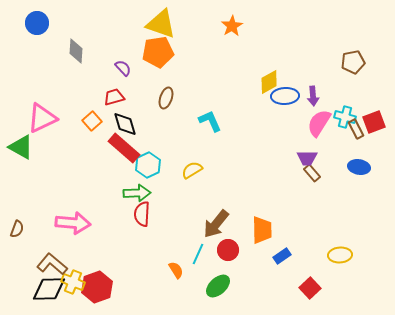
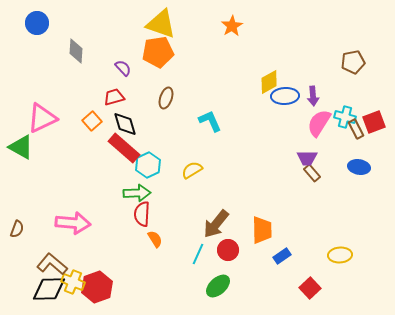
orange semicircle at (176, 270): moved 21 px left, 31 px up
